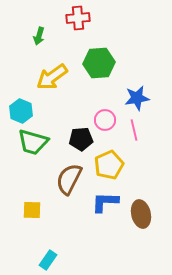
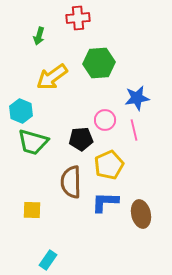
brown semicircle: moved 2 px right, 3 px down; rotated 28 degrees counterclockwise
